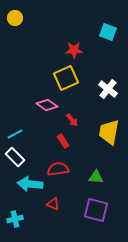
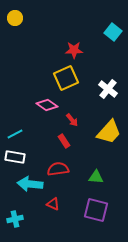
cyan square: moved 5 px right; rotated 18 degrees clockwise
yellow trapezoid: rotated 148 degrees counterclockwise
red rectangle: moved 1 px right
white rectangle: rotated 36 degrees counterclockwise
